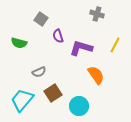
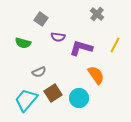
gray cross: rotated 24 degrees clockwise
purple semicircle: moved 1 px down; rotated 64 degrees counterclockwise
green semicircle: moved 4 px right
cyan trapezoid: moved 4 px right
cyan circle: moved 8 px up
